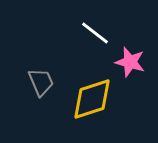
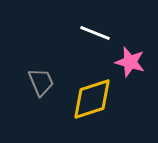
white line: rotated 16 degrees counterclockwise
